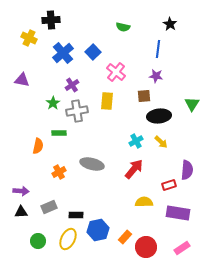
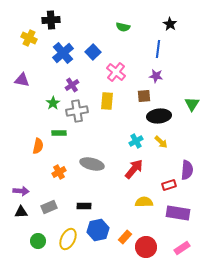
black rectangle: moved 8 px right, 9 px up
